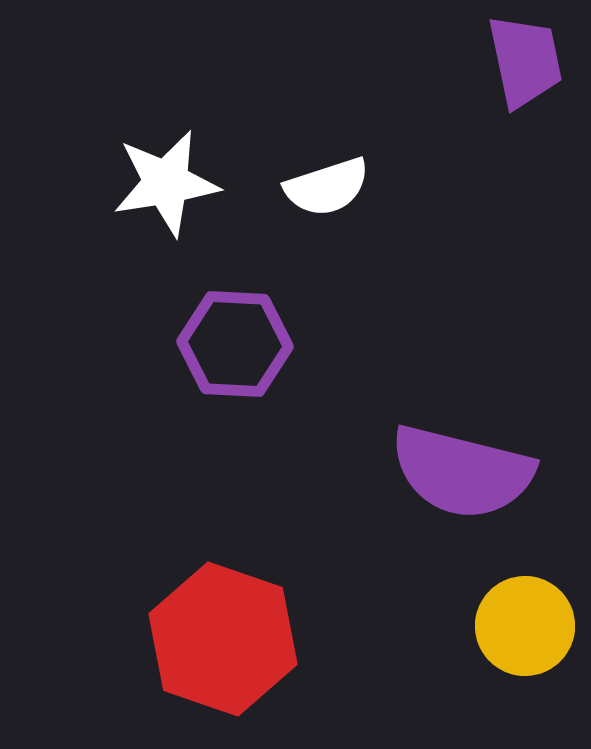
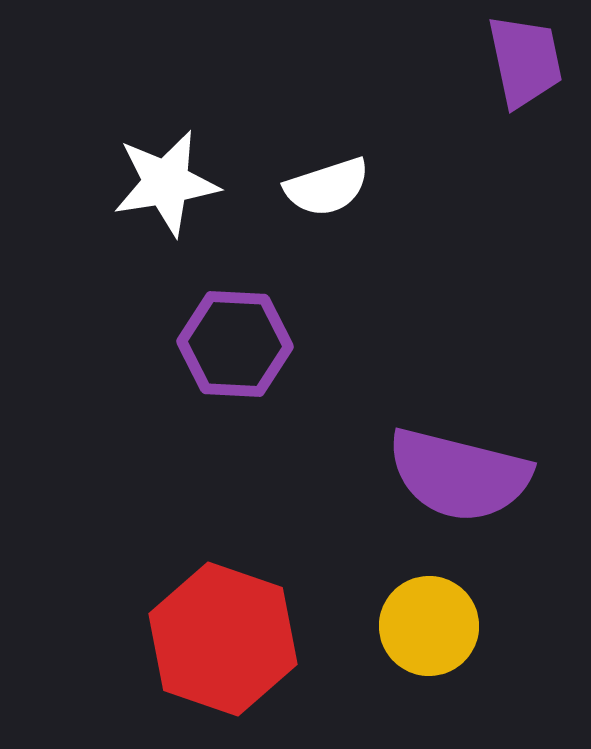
purple semicircle: moved 3 px left, 3 px down
yellow circle: moved 96 px left
